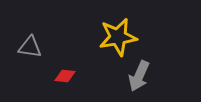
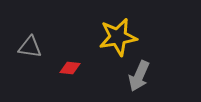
red diamond: moved 5 px right, 8 px up
